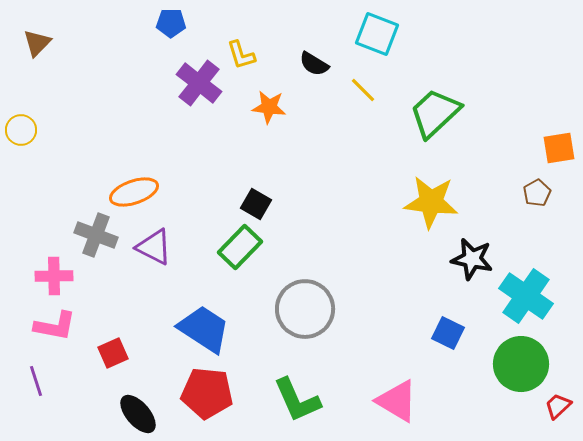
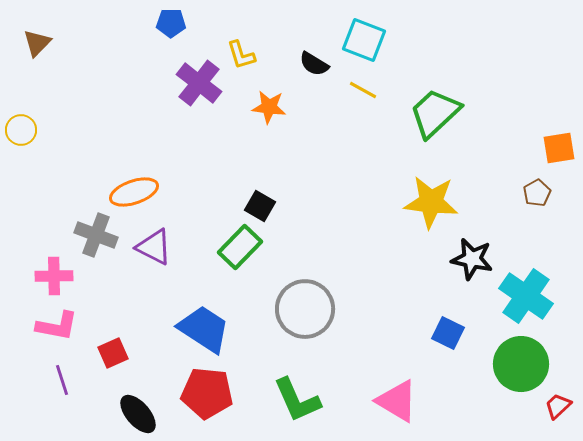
cyan square: moved 13 px left, 6 px down
yellow line: rotated 16 degrees counterclockwise
black square: moved 4 px right, 2 px down
pink L-shape: moved 2 px right
purple line: moved 26 px right, 1 px up
